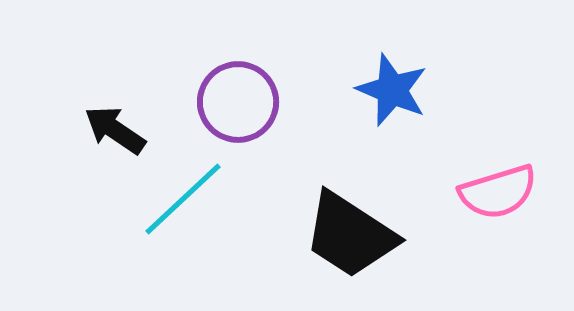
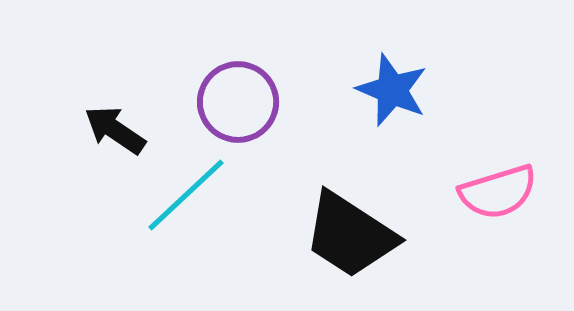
cyan line: moved 3 px right, 4 px up
